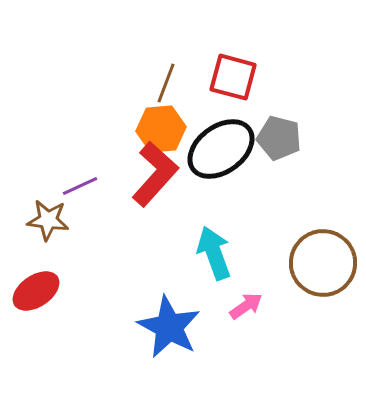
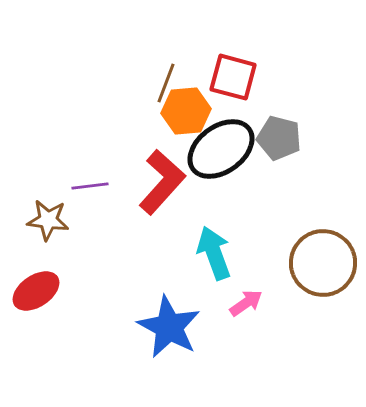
orange hexagon: moved 25 px right, 18 px up
red L-shape: moved 7 px right, 8 px down
purple line: moved 10 px right; rotated 18 degrees clockwise
pink arrow: moved 3 px up
